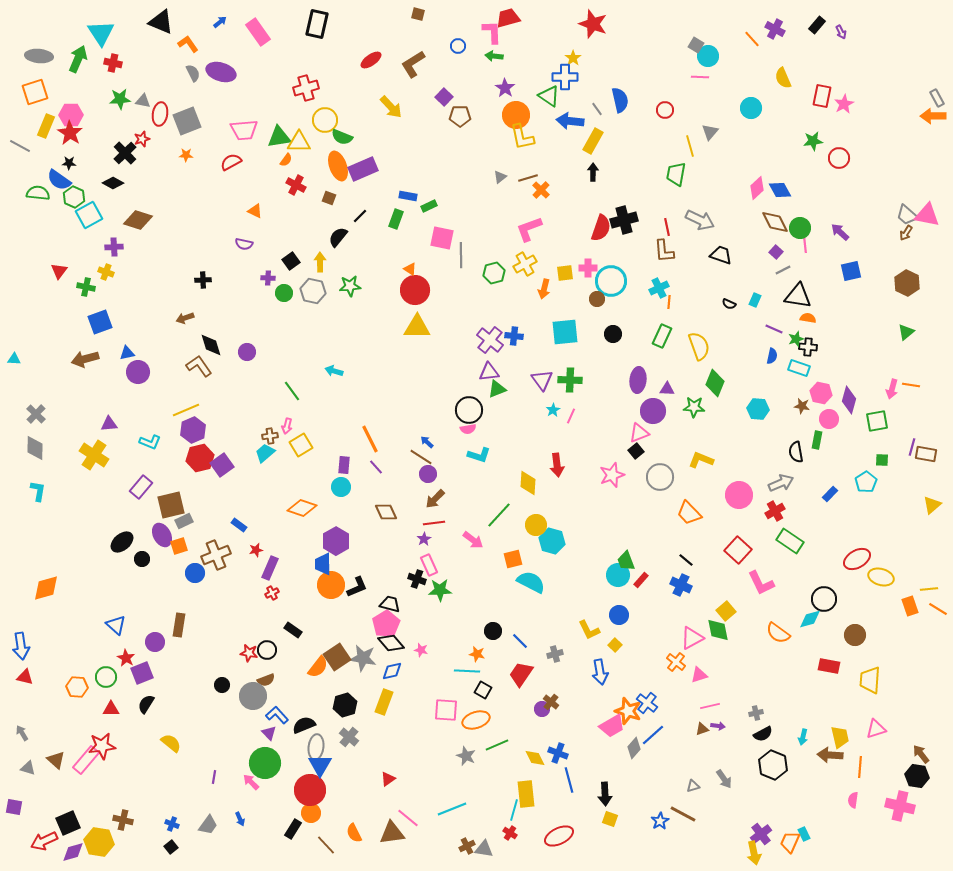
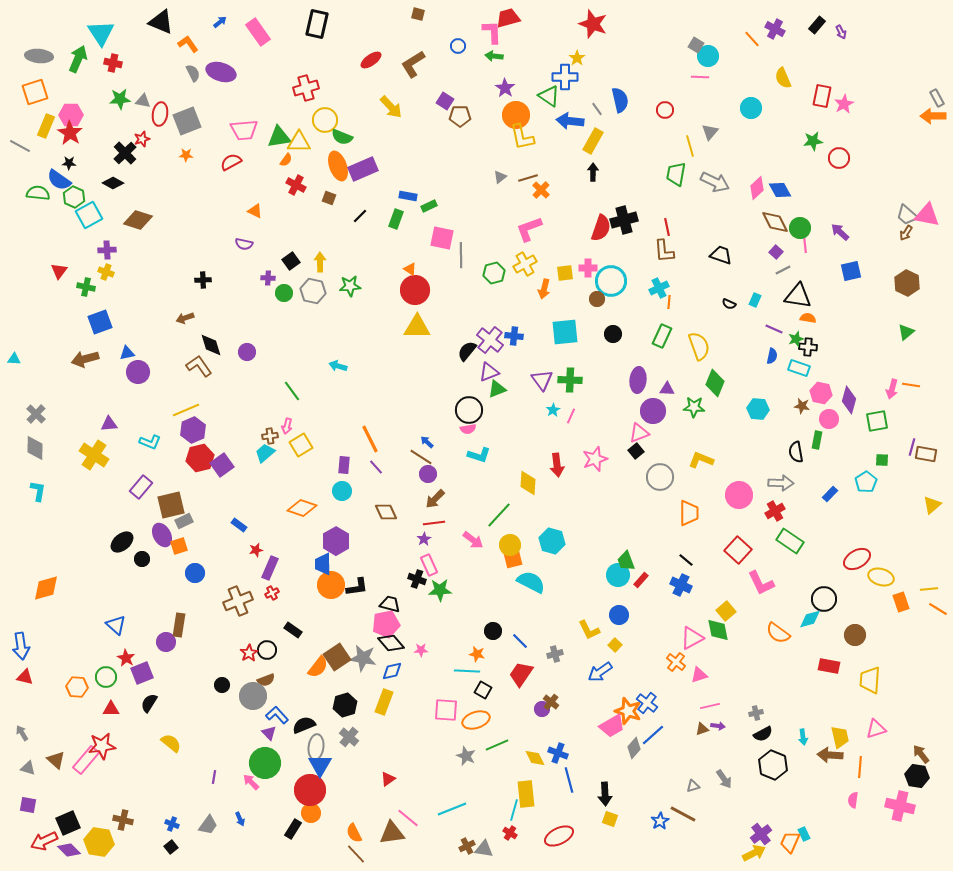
yellow star at (573, 58): moved 4 px right
purple square at (444, 97): moved 1 px right, 4 px down; rotated 12 degrees counterclockwise
gray arrow at (700, 220): moved 15 px right, 38 px up
black semicircle at (338, 237): moved 129 px right, 114 px down
purple cross at (114, 247): moved 7 px left, 3 px down
cyan arrow at (334, 371): moved 4 px right, 5 px up
purple triangle at (489, 372): rotated 15 degrees counterclockwise
pink star at (612, 475): moved 17 px left, 16 px up
gray arrow at (781, 483): rotated 25 degrees clockwise
cyan circle at (341, 487): moved 1 px right, 4 px down
orange trapezoid at (689, 513): rotated 136 degrees counterclockwise
yellow circle at (536, 525): moved 26 px left, 20 px down
brown cross at (216, 555): moved 22 px right, 46 px down
black L-shape at (357, 587): rotated 15 degrees clockwise
orange rectangle at (910, 606): moved 9 px left, 4 px up
pink pentagon at (386, 624): rotated 20 degrees clockwise
purple circle at (155, 642): moved 11 px right
pink star at (421, 650): rotated 16 degrees counterclockwise
red star at (249, 653): rotated 30 degrees clockwise
blue arrow at (600, 672): rotated 65 degrees clockwise
black semicircle at (146, 704): moved 3 px right, 1 px up
cyan arrow at (803, 737): rotated 21 degrees counterclockwise
purple square at (14, 807): moved 14 px right, 2 px up
brown line at (326, 845): moved 30 px right, 9 px down
purple diamond at (73, 852): moved 4 px left, 2 px up; rotated 60 degrees clockwise
yellow arrow at (754, 853): rotated 105 degrees counterclockwise
